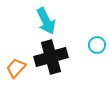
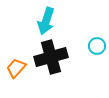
cyan arrow: rotated 44 degrees clockwise
cyan circle: moved 1 px down
